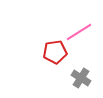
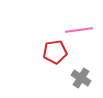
pink line: moved 2 px up; rotated 24 degrees clockwise
